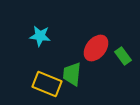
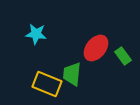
cyan star: moved 4 px left, 2 px up
